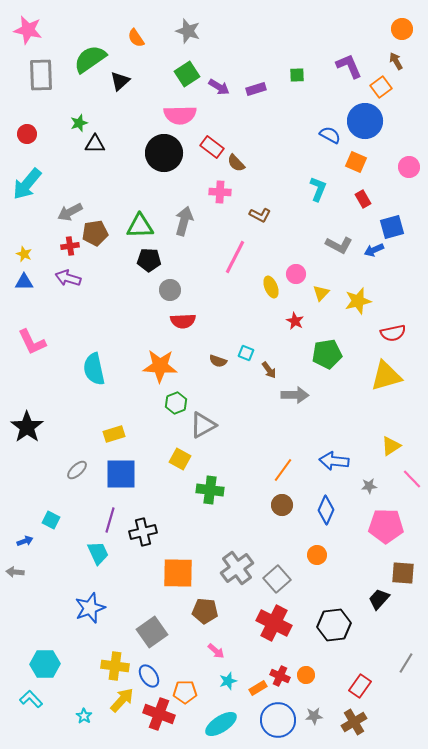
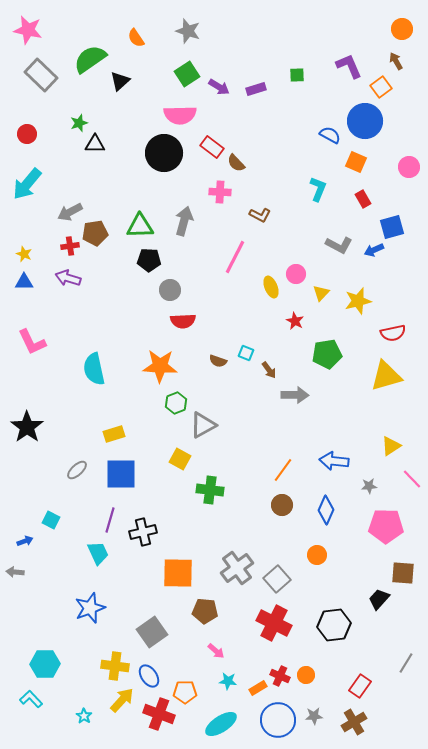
gray rectangle at (41, 75): rotated 44 degrees counterclockwise
cyan star at (228, 681): rotated 24 degrees clockwise
